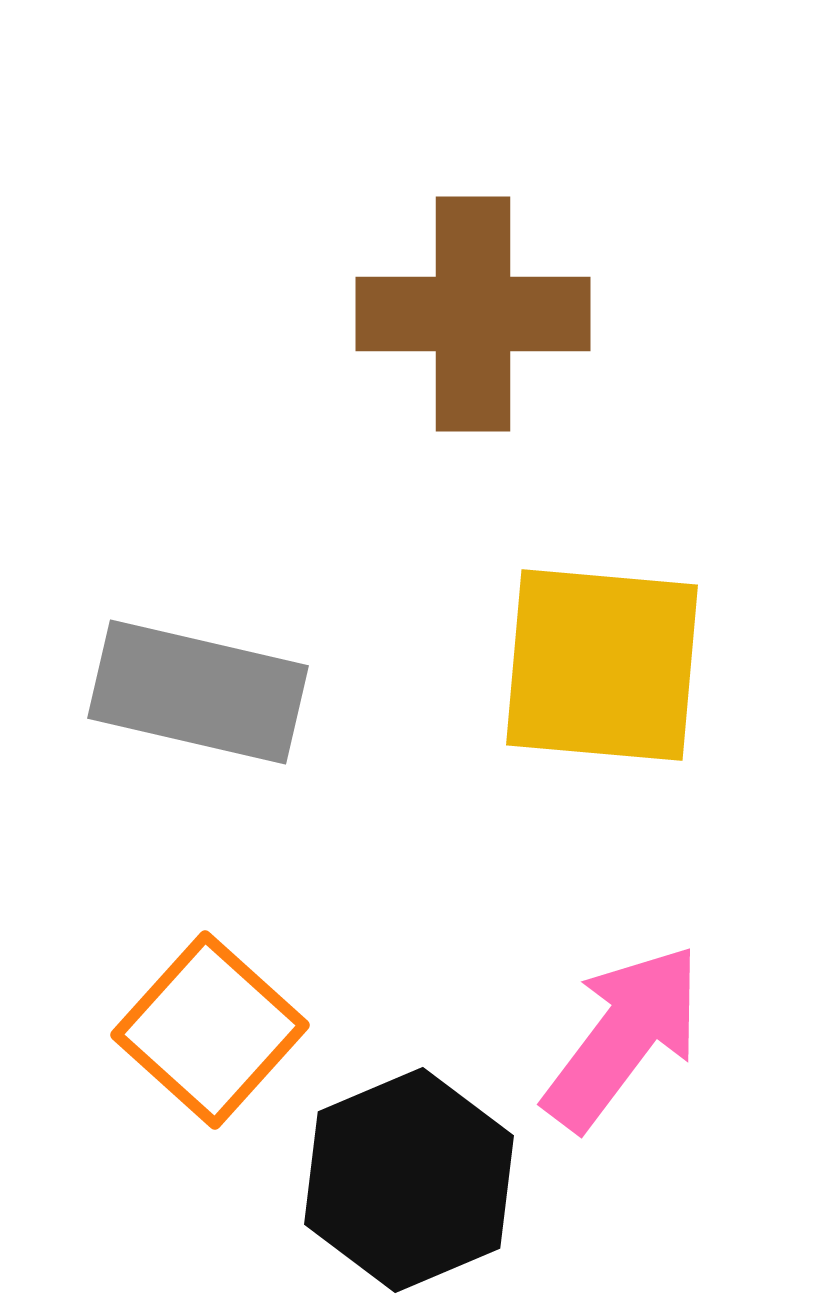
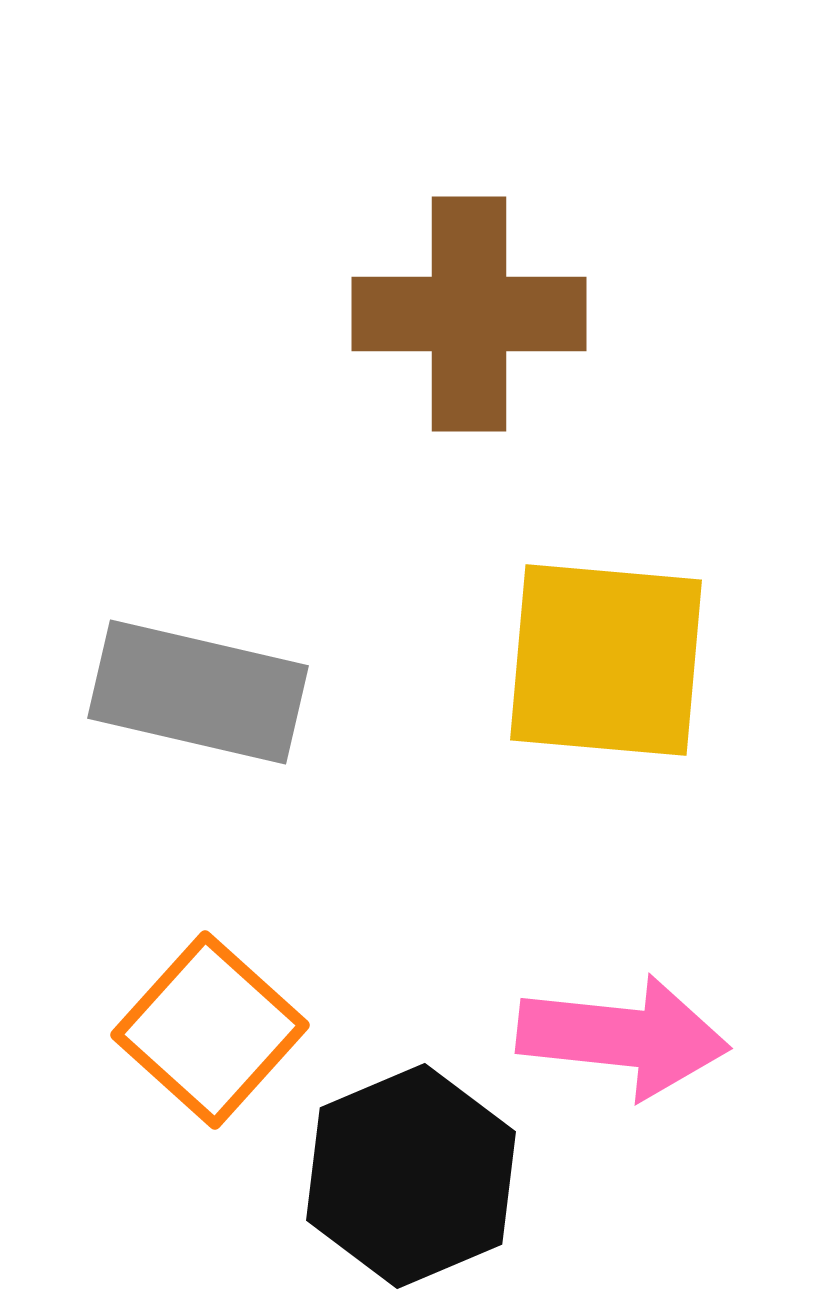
brown cross: moved 4 px left
yellow square: moved 4 px right, 5 px up
pink arrow: rotated 59 degrees clockwise
black hexagon: moved 2 px right, 4 px up
